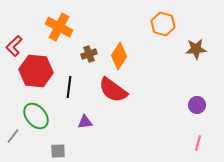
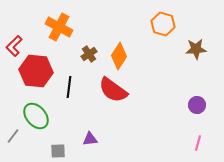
brown cross: rotated 14 degrees counterclockwise
purple triangle: moved 5 px right, 17 px down
